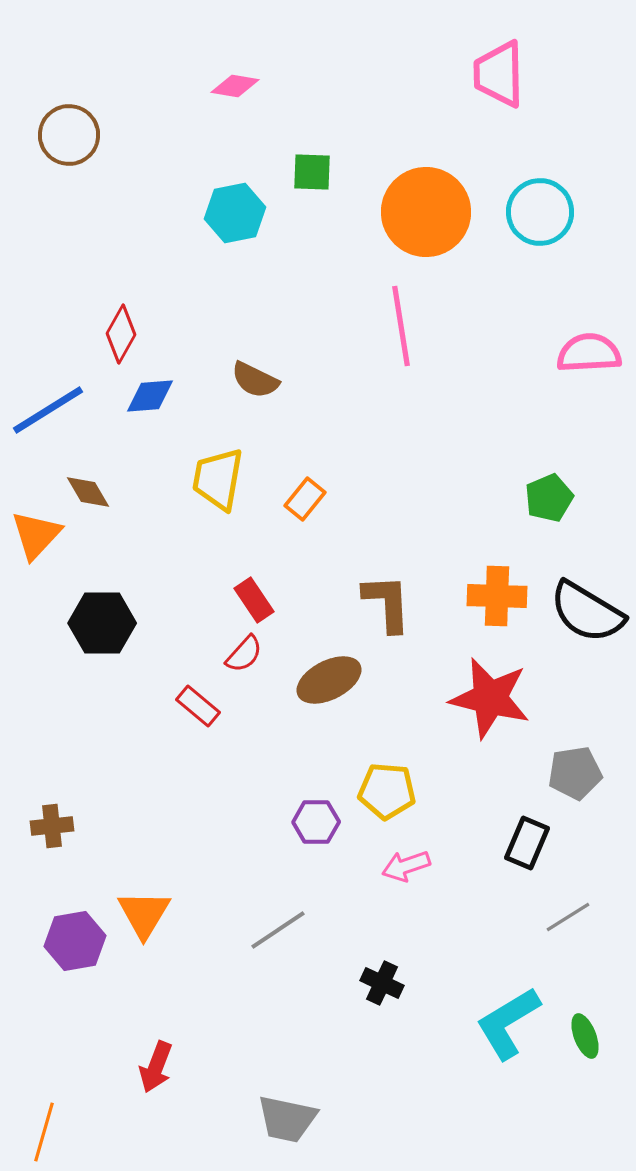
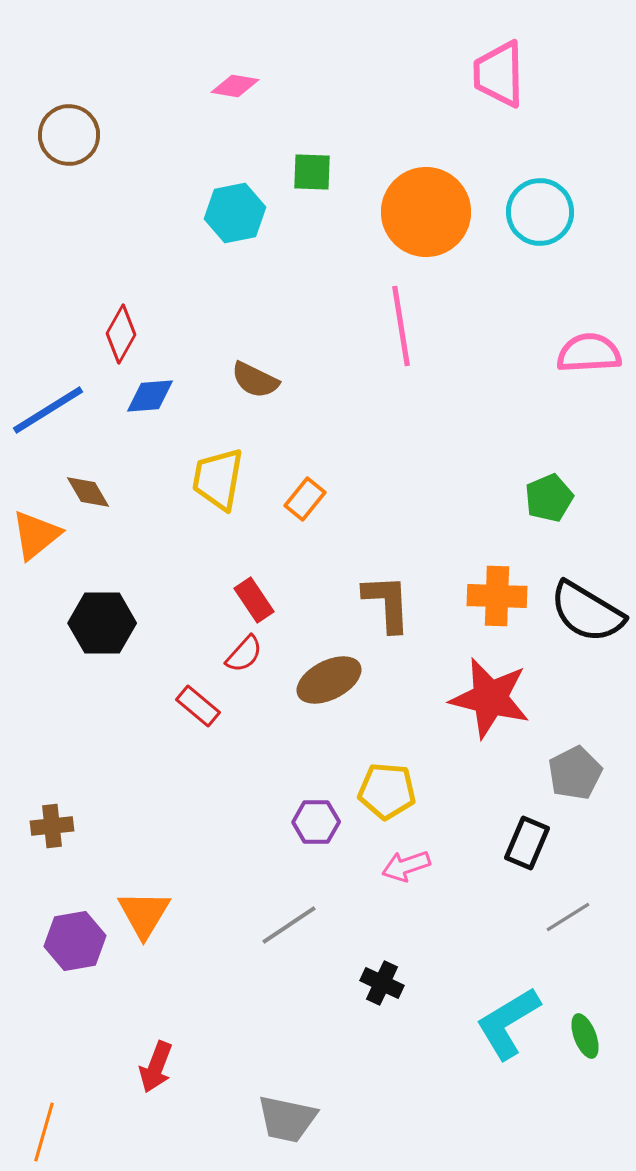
orange triangle at (36, 535): rotated 8 degrees clockwise
gray pentagon at (575, 773): rotated 18 degrees counterclockwise
gray line at (278, 930): moved 11 px right, 5 px up
